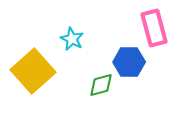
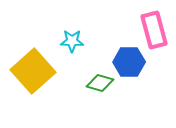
pink rectangle: moved 2 px down
cyan star: moved 2 px down; rotated 25 degrees counterclockwise
green diamond: moved 1 px left, 2 px up; rotated 32 degrees clockwise
